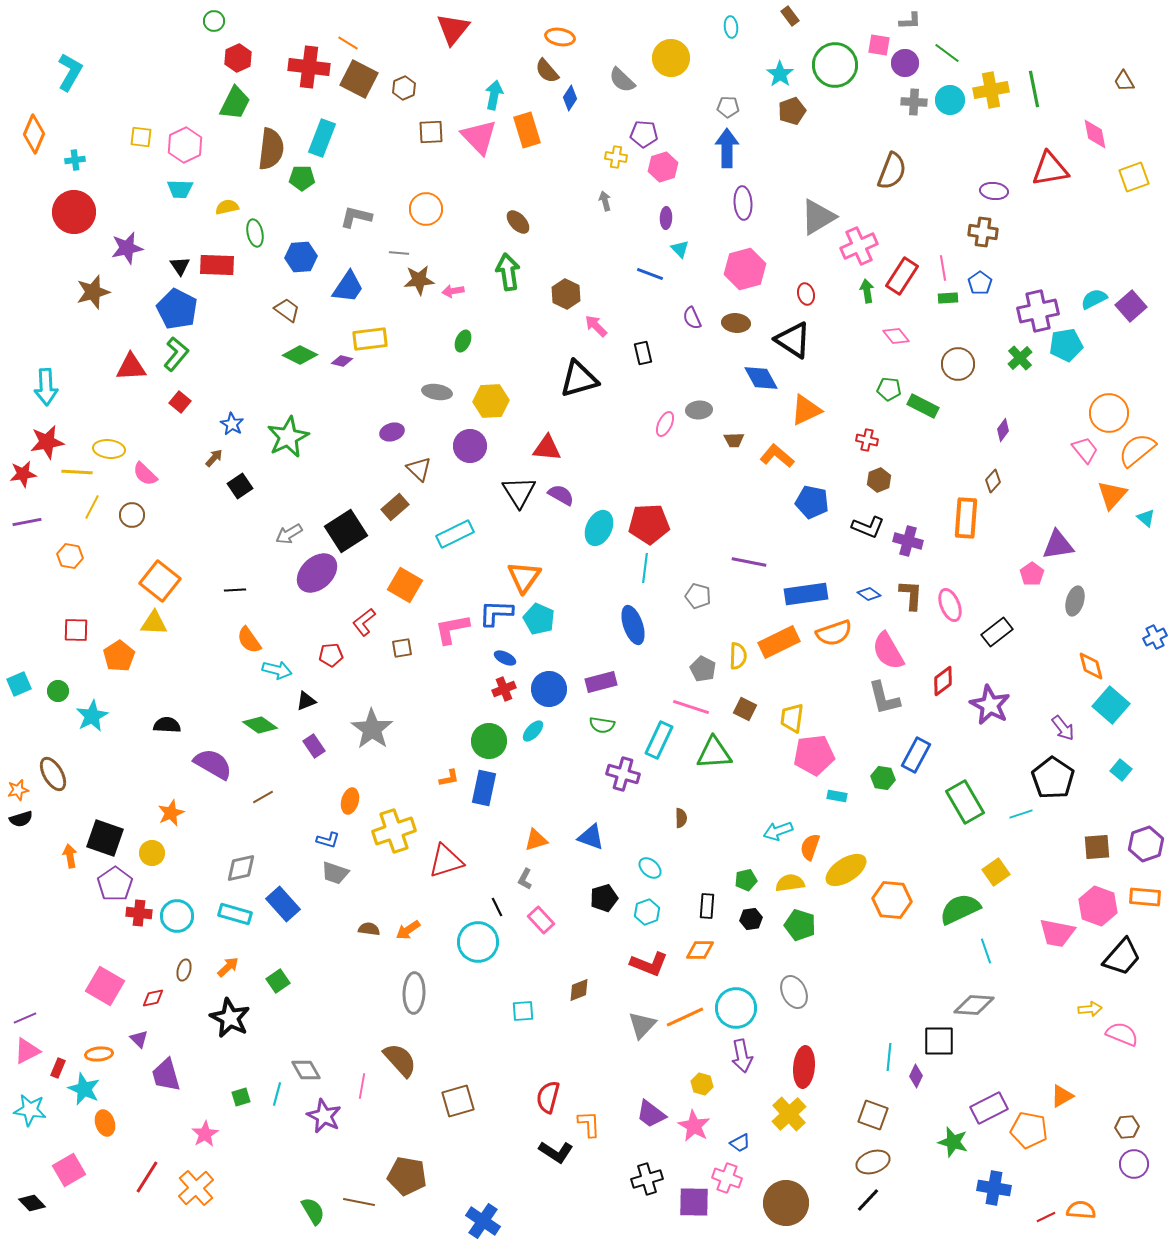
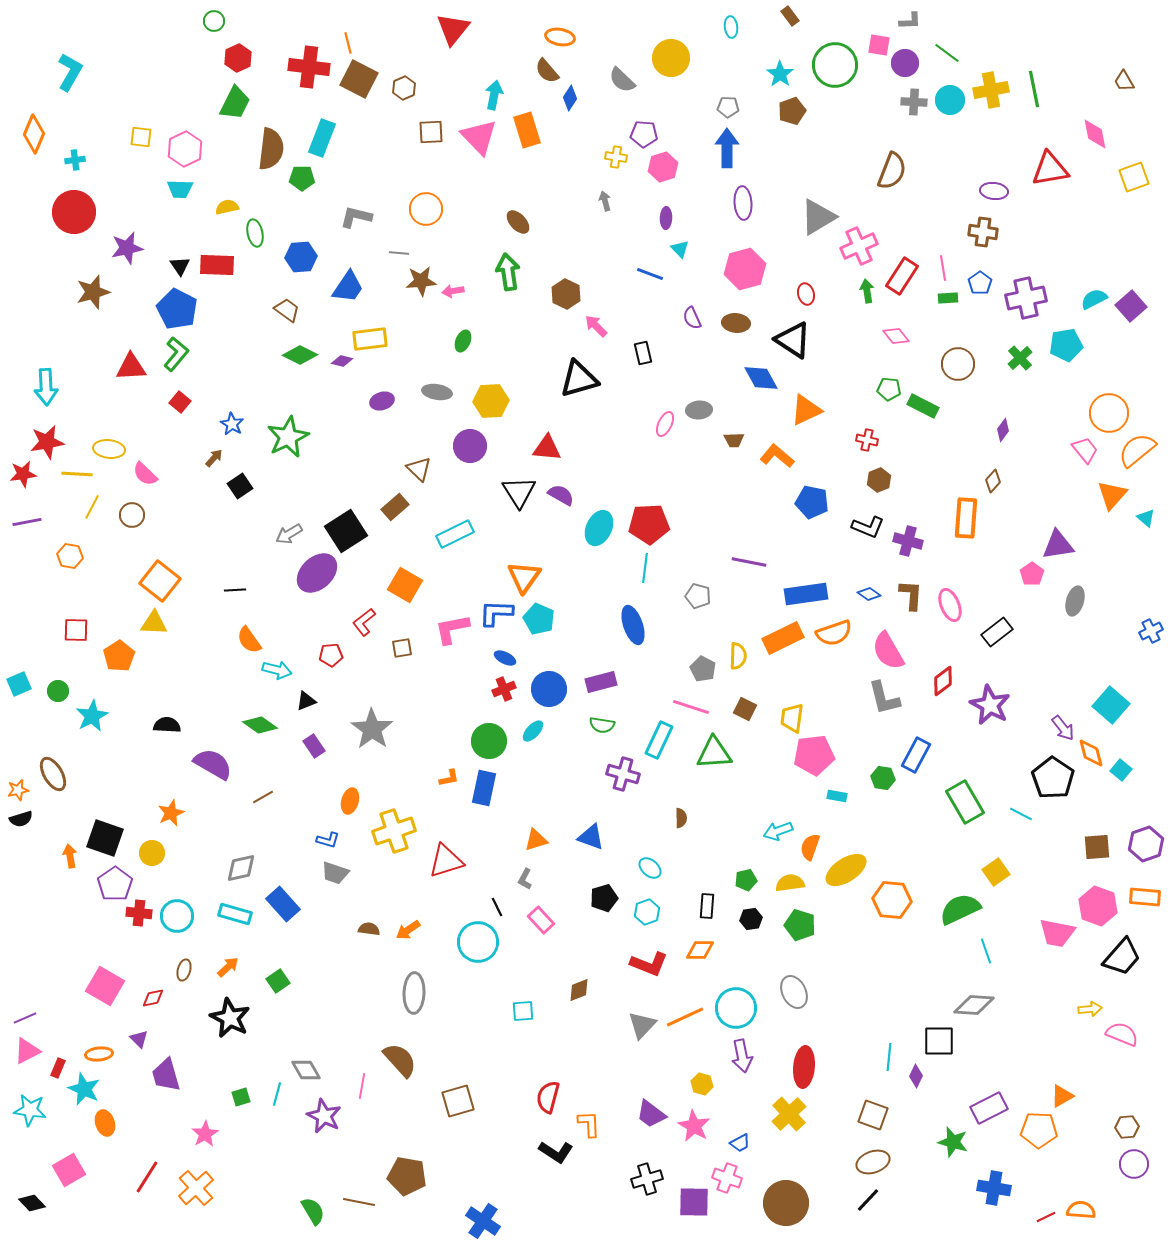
orange line at (348, 43): rotated 45 degrees clockwise
pink hexagon at (185, 145): moved 4 px down
brown star at (419, 280): moved 2 px right, 1 px down
purple cross at (1038, 311): moved 12 px left, 13 px up
purple ellipse at (392, 432): moved 10 px left, 31 px up
yellow line at (77, 472): moved 2 px down
blue cross at (1155, 637): moved 4 px left, 6 px up
orange rectangle at (779, 642): moved 4 px right, 4 px up
orange diamond at (1091, 666): moved 87 px down
cyan line at (1021, 814): rotated 45 degrees clockwise
orange pentagon at (1029, 1130): moved 10 px right; rotated 9 degrees counterclockwise
